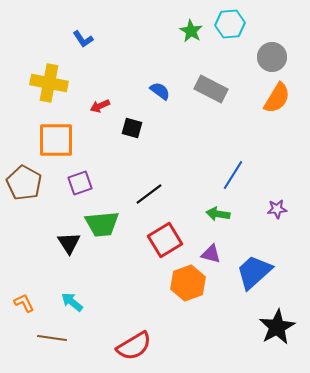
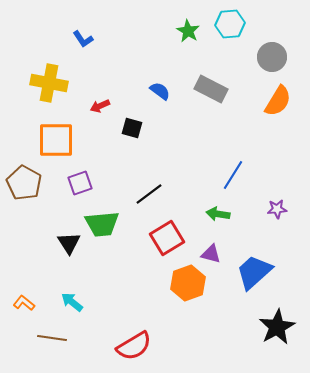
green star: moved 3 px left
orange semicircle: moved 1 px right, 3 px down
red square: moved 2 px right, 2 px up
orange L-shape: rotated 25 degrees counterclockwise
